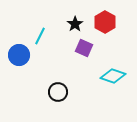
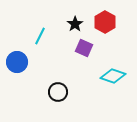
blue circle: moved 2 px left, 7 px down
